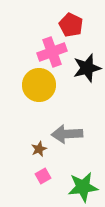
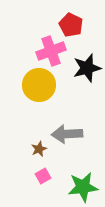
pink cross: moved 1 px left, 1 px up
